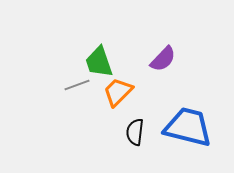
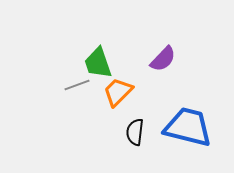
green trapezoid: moved 1 px left, 1 px down
